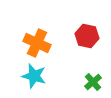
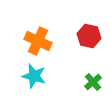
red hexagon: moved 2 px right
orange cross: moved 1 px right, 2 px up
